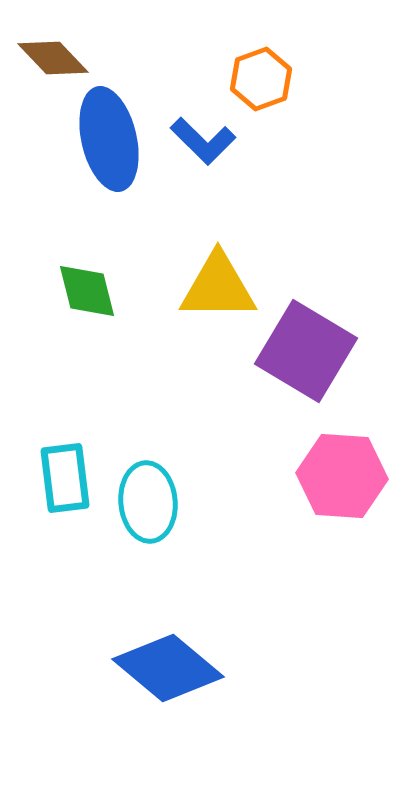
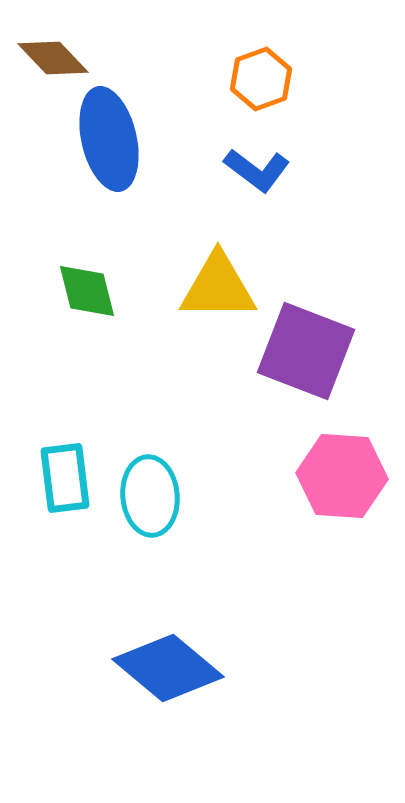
blue L-shape: moved 54 px right, 29 px down; rotated 8 degrees counterclockwise
purple square: rotated 10 degrees counterclockwise
cyan ellipse: moved 2 px right, 6 px up
